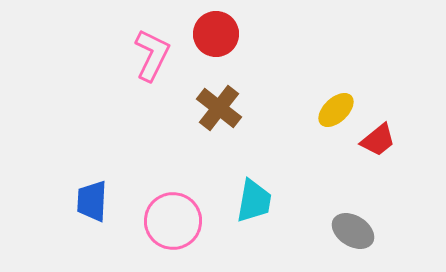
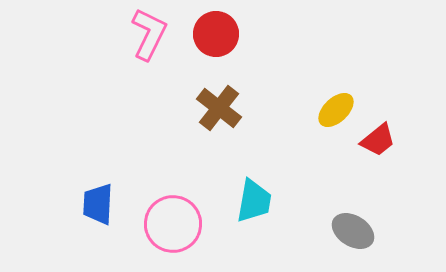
pink L-shape: moved 3 px left, 21 px up
blue trapezoid: moved 6 px right, 3 px down
pink circle: moved 3 px down
